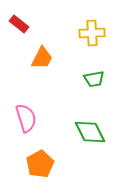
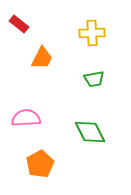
pink semicircle: rotated 76 degrees counterclockwise
